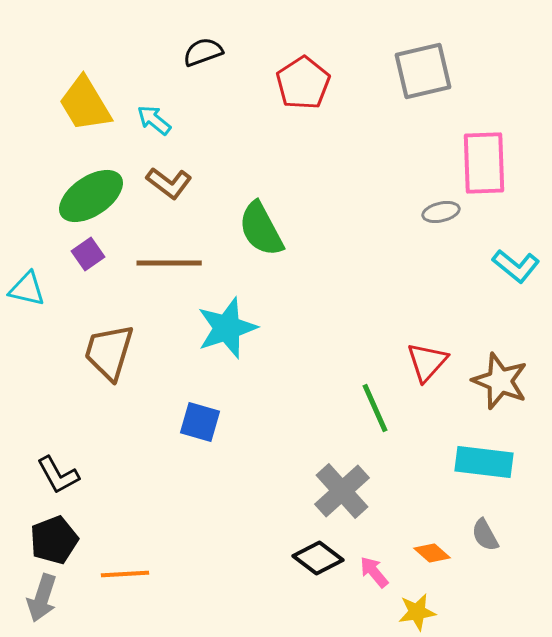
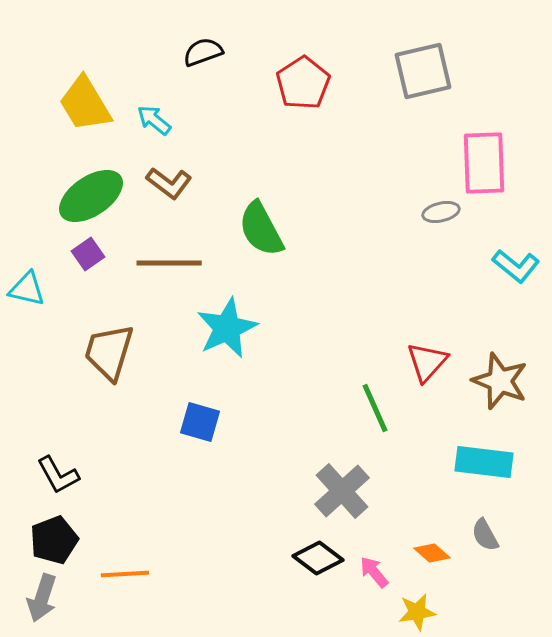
cyan star: rotated 6 degrees counterclockwise
